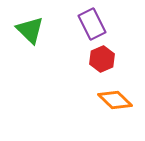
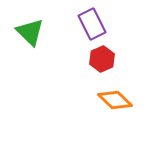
green triangle: moved 2 px down
